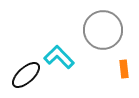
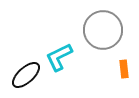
cyan L-shape: rotated 72 degrees counterclockwise
